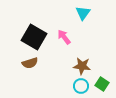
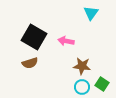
cyan triangle: moved 8 px right
pink arrow: moved 2 px right, 4 px down; rotated 42 degrees counterclockwise
cyan circle: moved 1 px right, 1 px down
